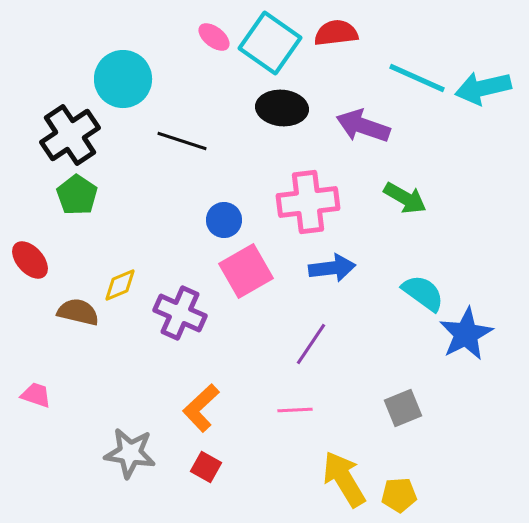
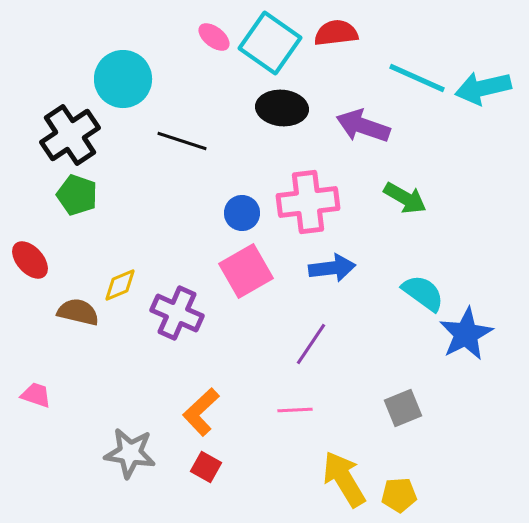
green pentagon: rotated 15 degrees counterclockwise
blue circle: moved 18 px right, 7 px up
purple cross: moved 3 px left
orange L-shape: moved 4 px down
